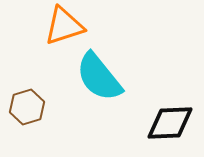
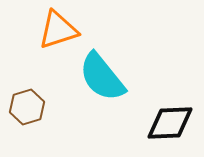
orange triangle: moved 6 px left, 4 px down
cyan semicircle: moved 3 px right
